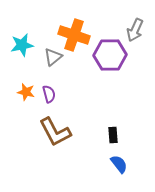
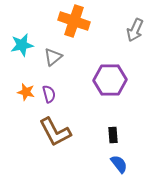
orange cross: moved 14 px up
purple hexagon: moved 25 px down
